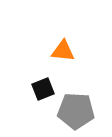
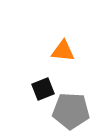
gray pentagon: moved 5 px left
